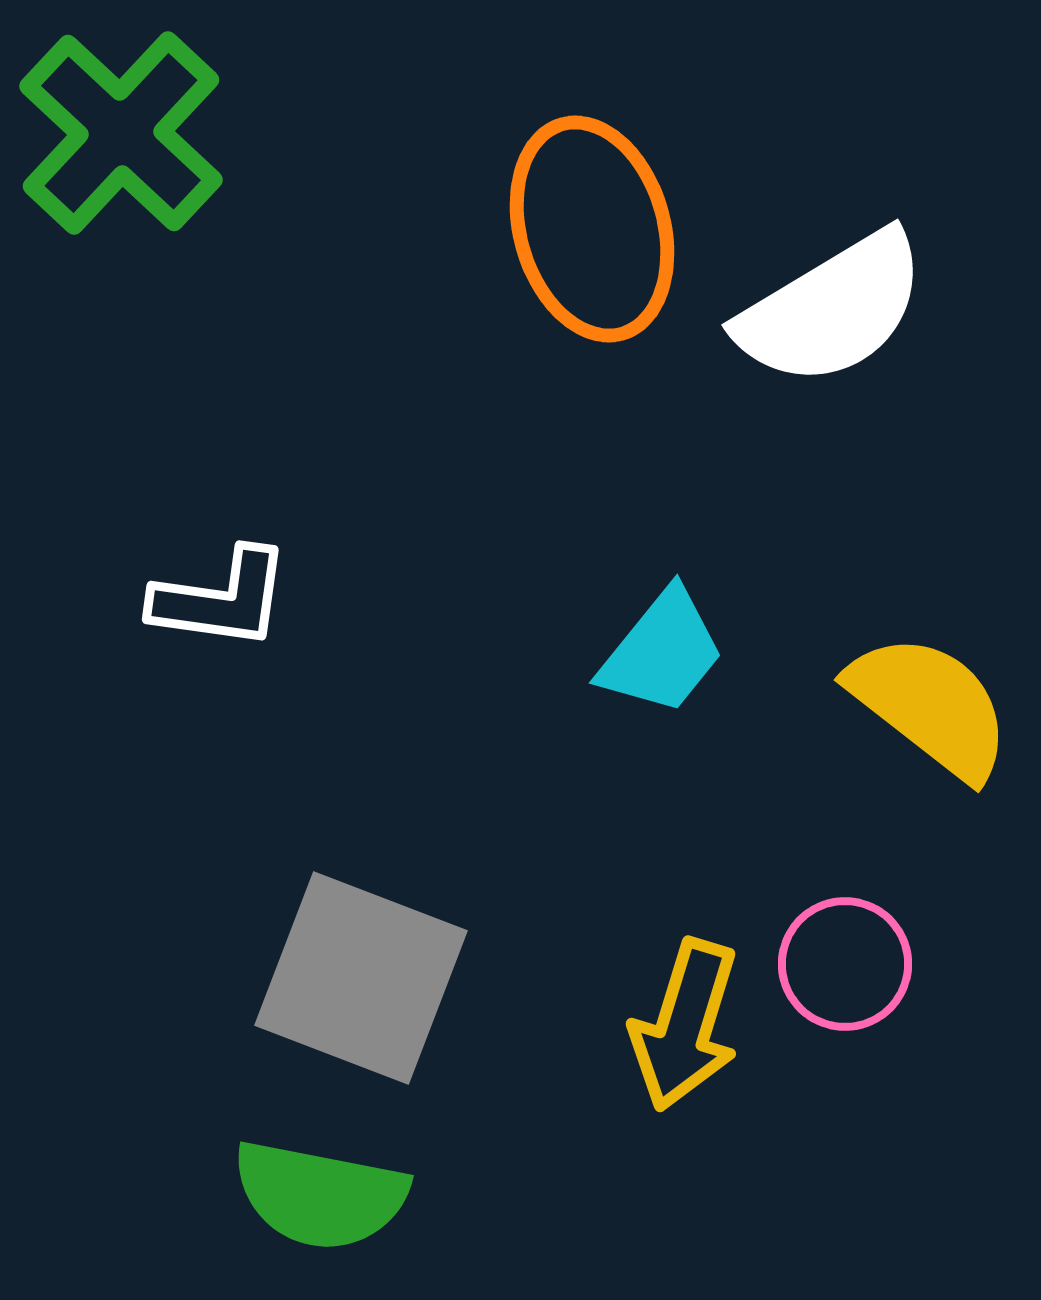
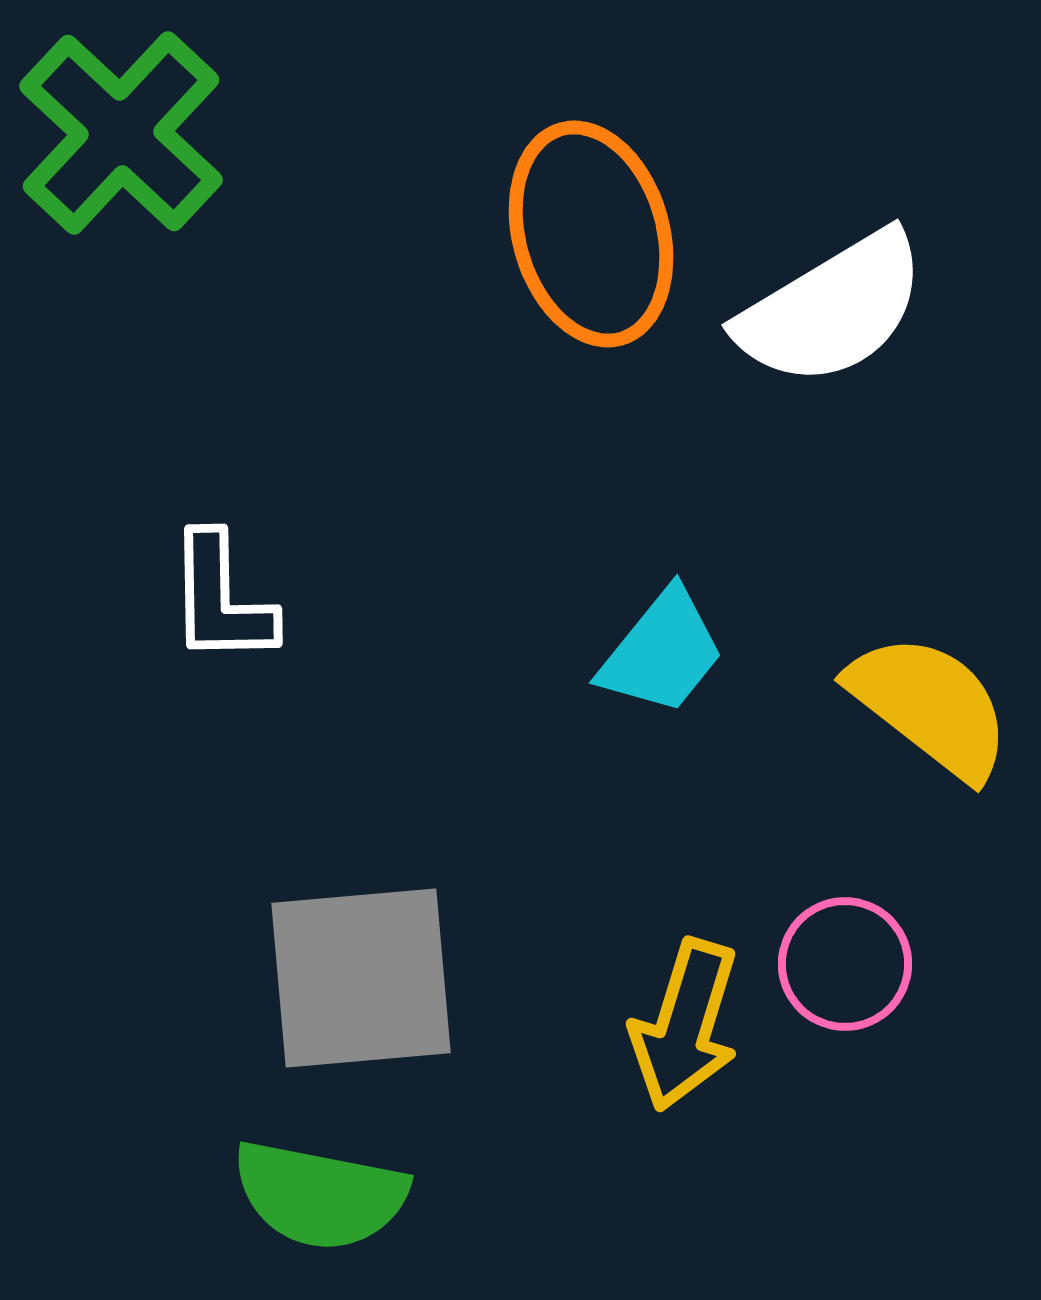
orange ellipse: moved 1 px left, 5 px down
white L-shape: rotated 81 degrees clockwise
gray square: rotated 26 degrees counterclockwise
